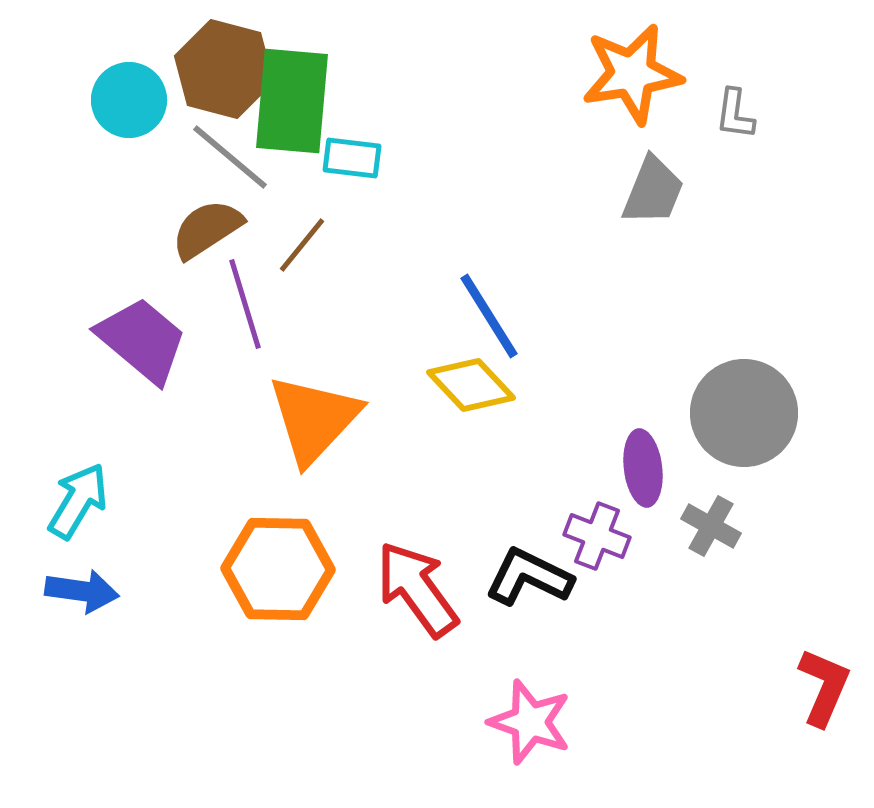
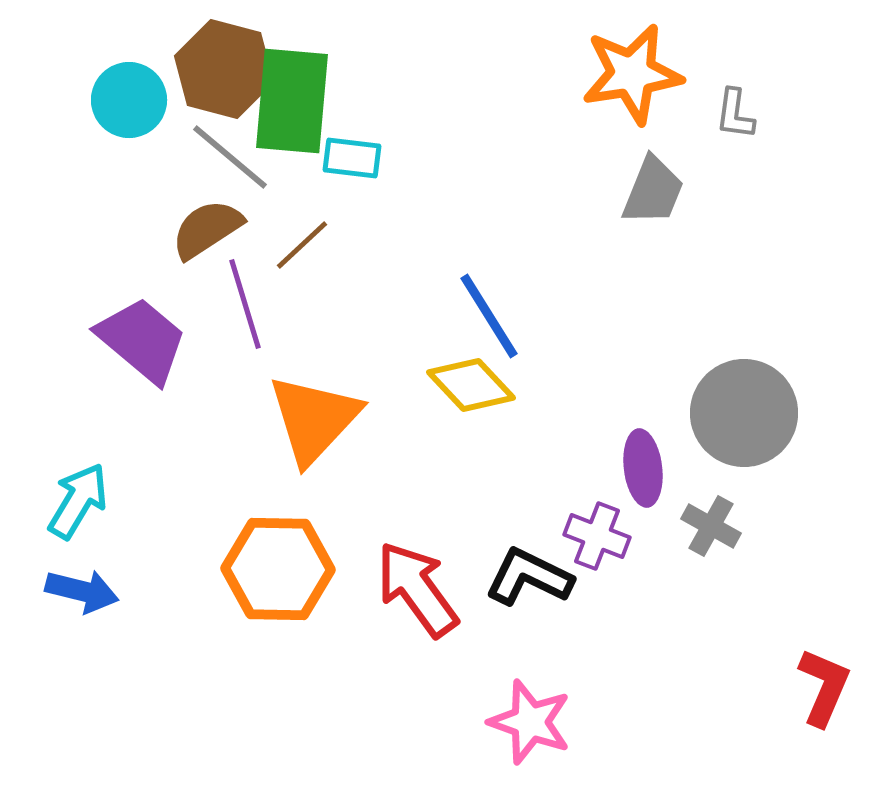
brown line: rotated 8 degrees clockwise
blue arrow: rotated 6 degrees clockwise
